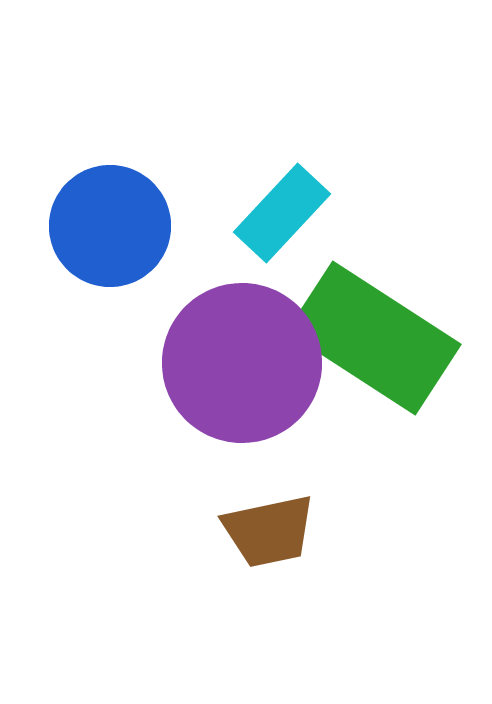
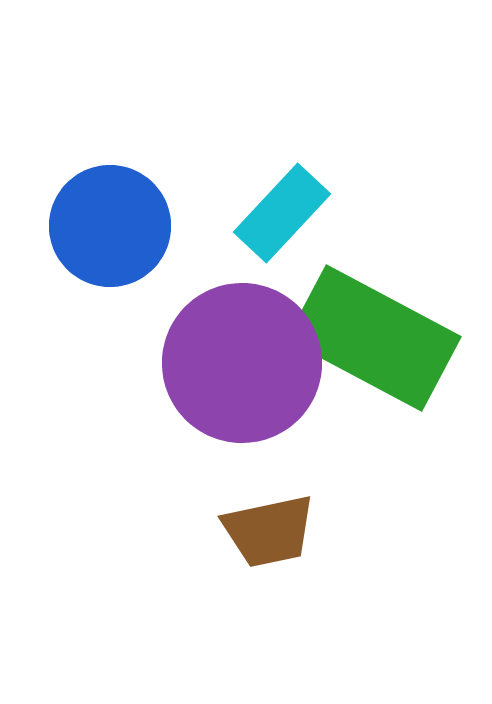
green rectangle: rotated 5 degrees counterclockwise
